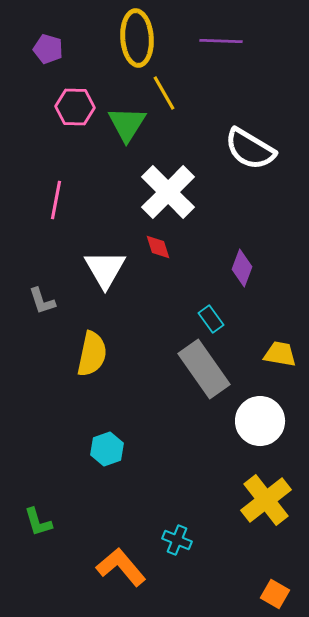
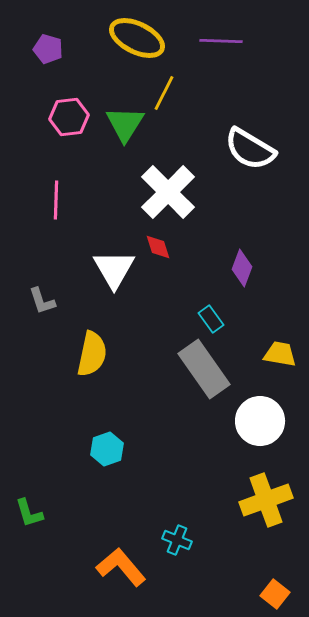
yellow ellipse: rotated 60 degrees counterclockwise
yellow line: rotated 57 degrees clockwise
pink hexagon: moved 6 px left, 10 px down; rotated 9 degrees counterclockwise
green triangle: moved 2 px left
pink line: rotated 9 degrees counterclockwise
white triangle: moved 9 px right
yellow cross: rotated 18 degrees clockwise
green L-shape: moved 9 px left, 9 px up
orange square: rotated 8 degrees clockwise
